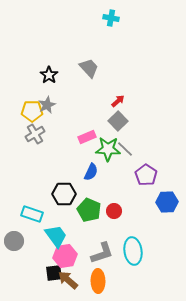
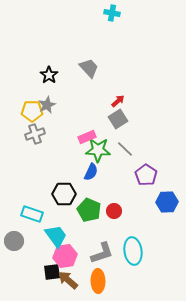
cyan cross: moved 1 px right, 5 px up
gray square: moved 2 px up; rotated 12 degrees clockwise
gray cross: rotated 12 degrees clockwise
green star: moved 10 px left, 1 px down
black square: moved 2 px left, 1 px up
